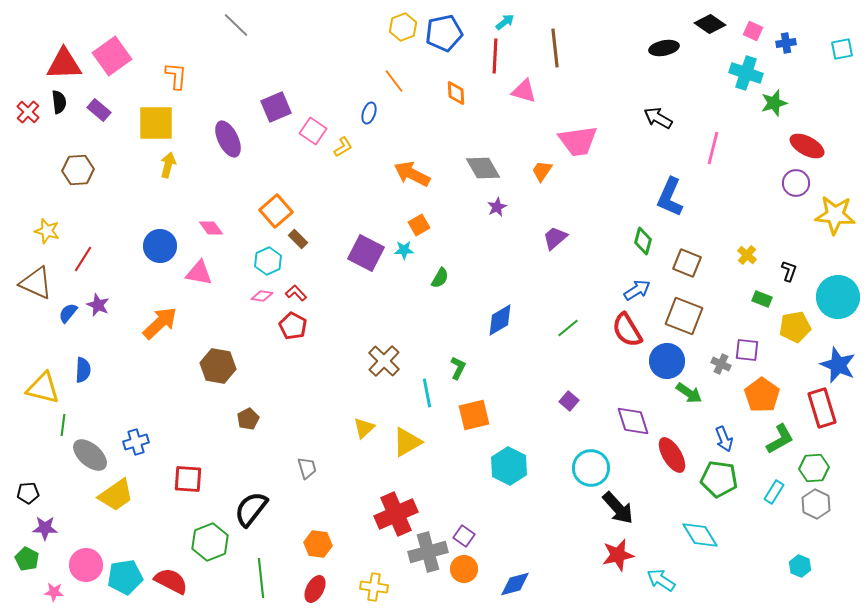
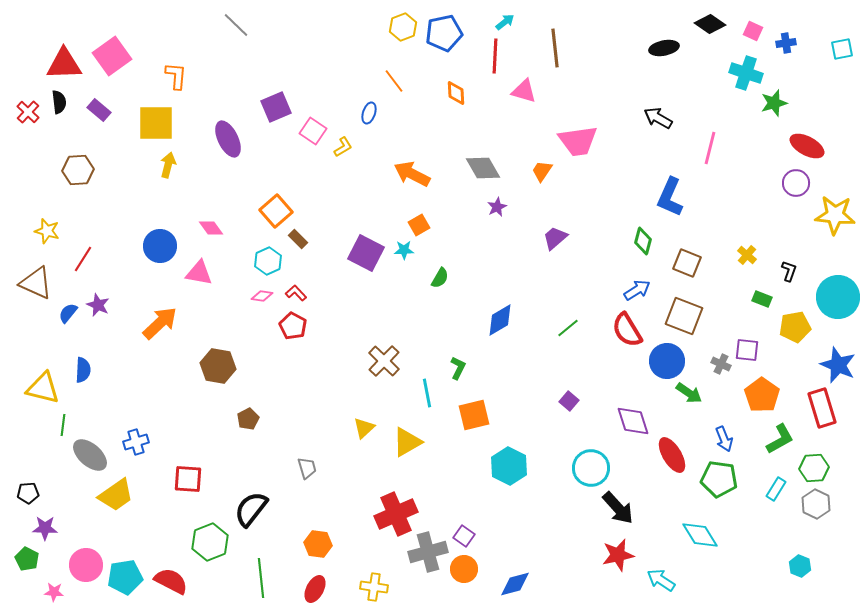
pink line at (713, 148): moved 3 px left
cyan rectangle at (774, 492): moved 2 px right, 3 px up
